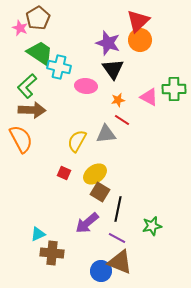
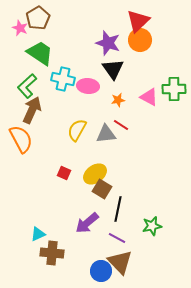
cyan cross: moved 4 px right, 12 px down
pink ellipse: moved 2 px right
brown arrow: rotated 68 degrees counterclockwise
red line: moved 1 px left, 5 px down
yellow semicircle: moved 11 px up
brown square: moved 2 px right, 3 px up
brown triangle: rotated 24 degrees clockwise
